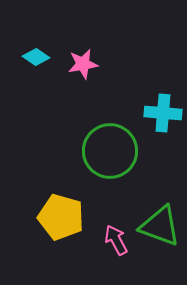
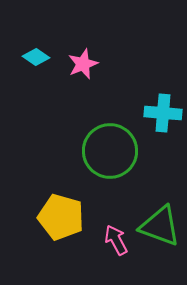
pink star: rotated 12 degrees counterclockwise
